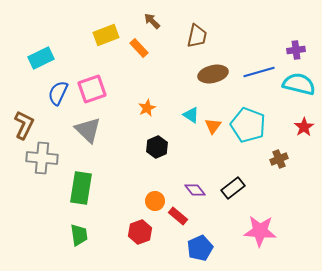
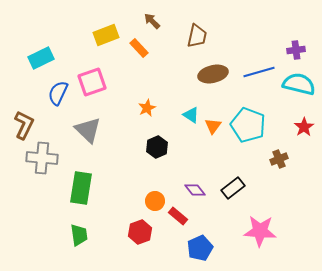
pink square: moved 7 px up
